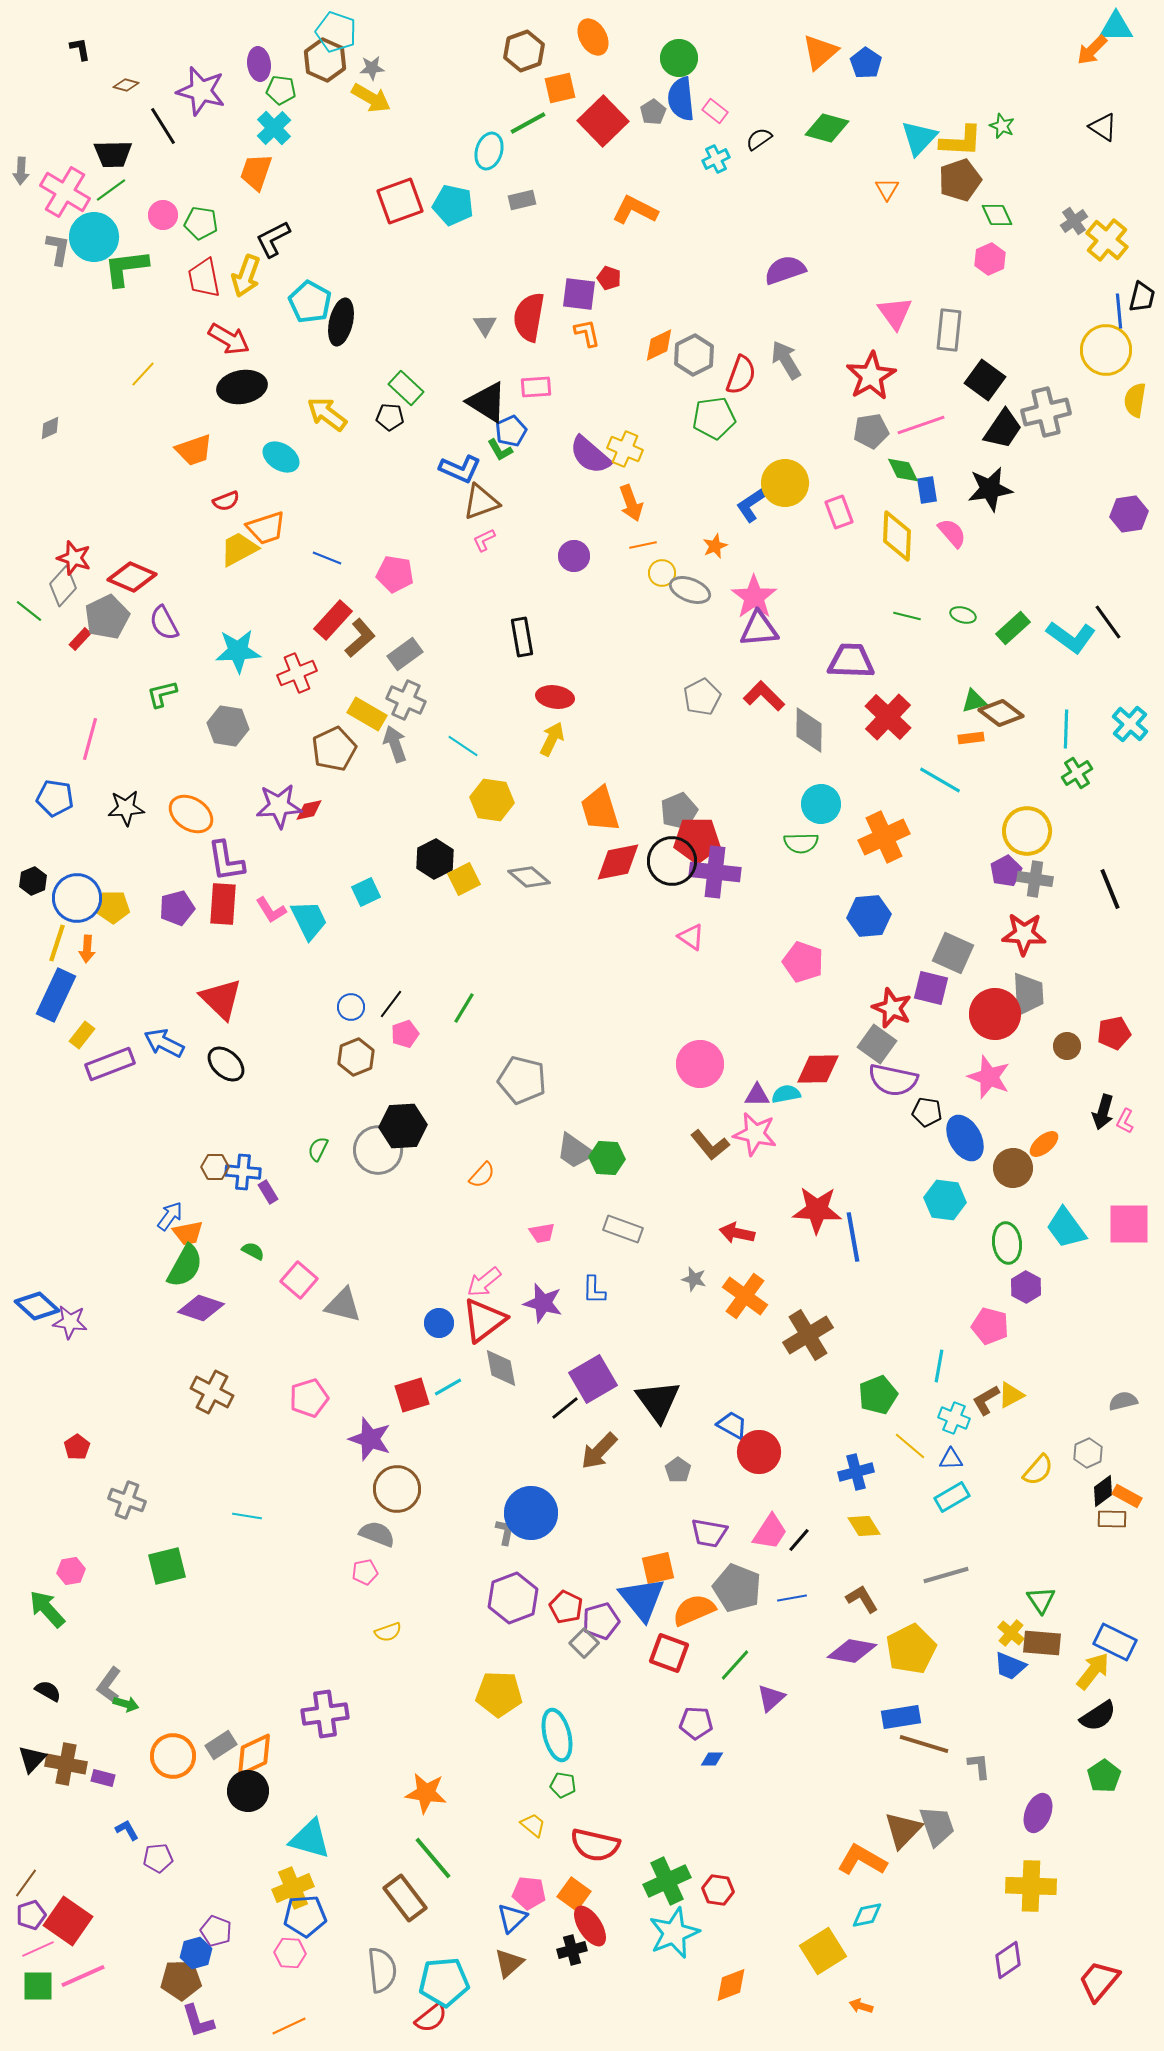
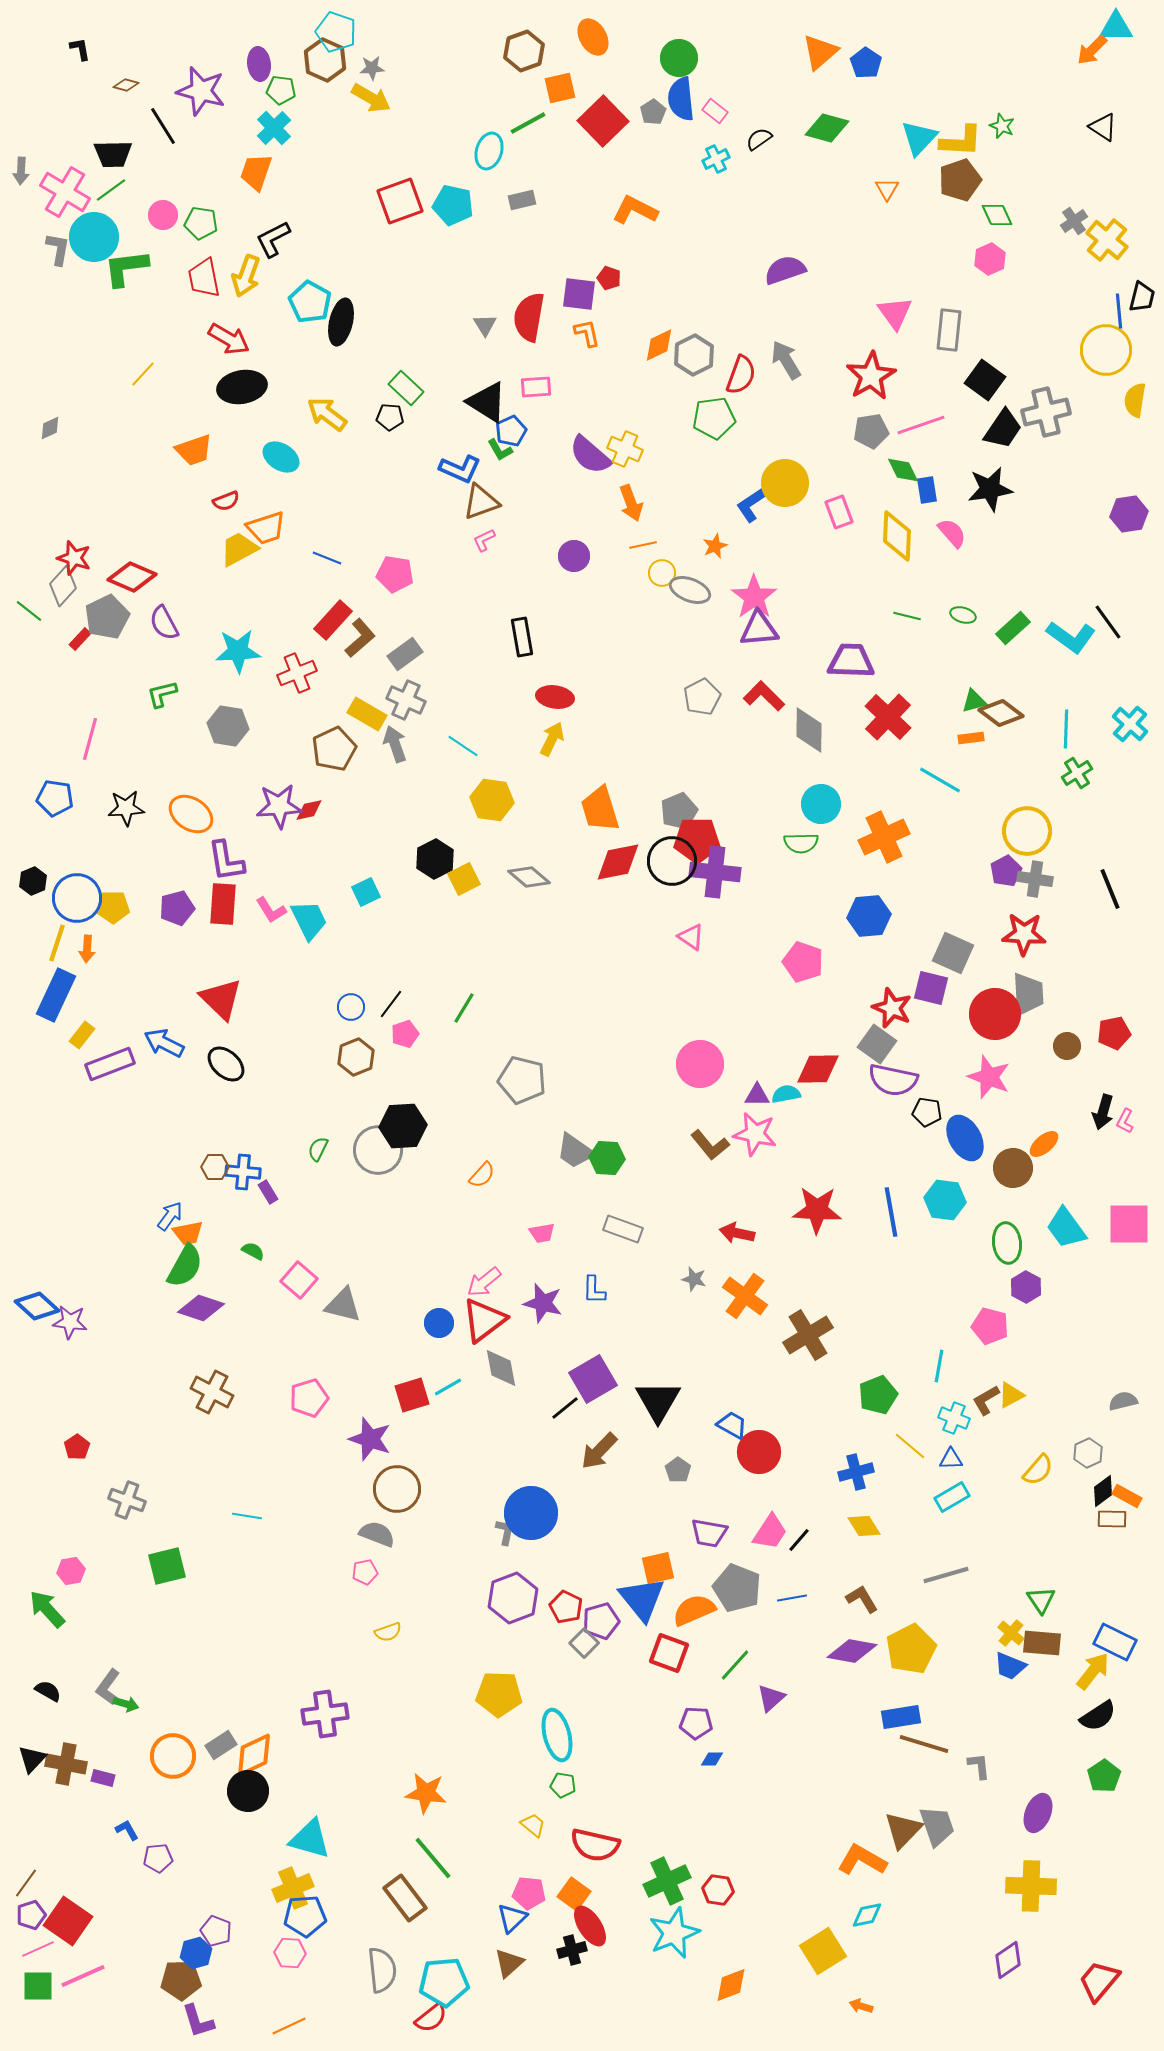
blue line at (853, 1237): moved 38 px right, 25 px up
black triangle at (658, 1401): rotated 6 degrees clockwise
gray L-shape at (109, 1685): moved 1 px left, 2 px down
